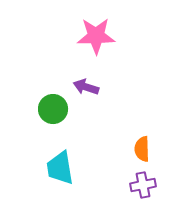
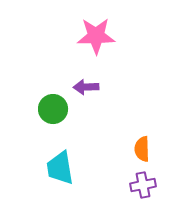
purple arrow: rotated 20 degrees counterclockwise
